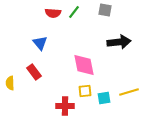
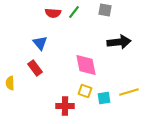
pink diamond: moved 2 px right
red rectangle: moved 1 px right, 4 px up
yellow square: rotated 24 degrees clockwise
